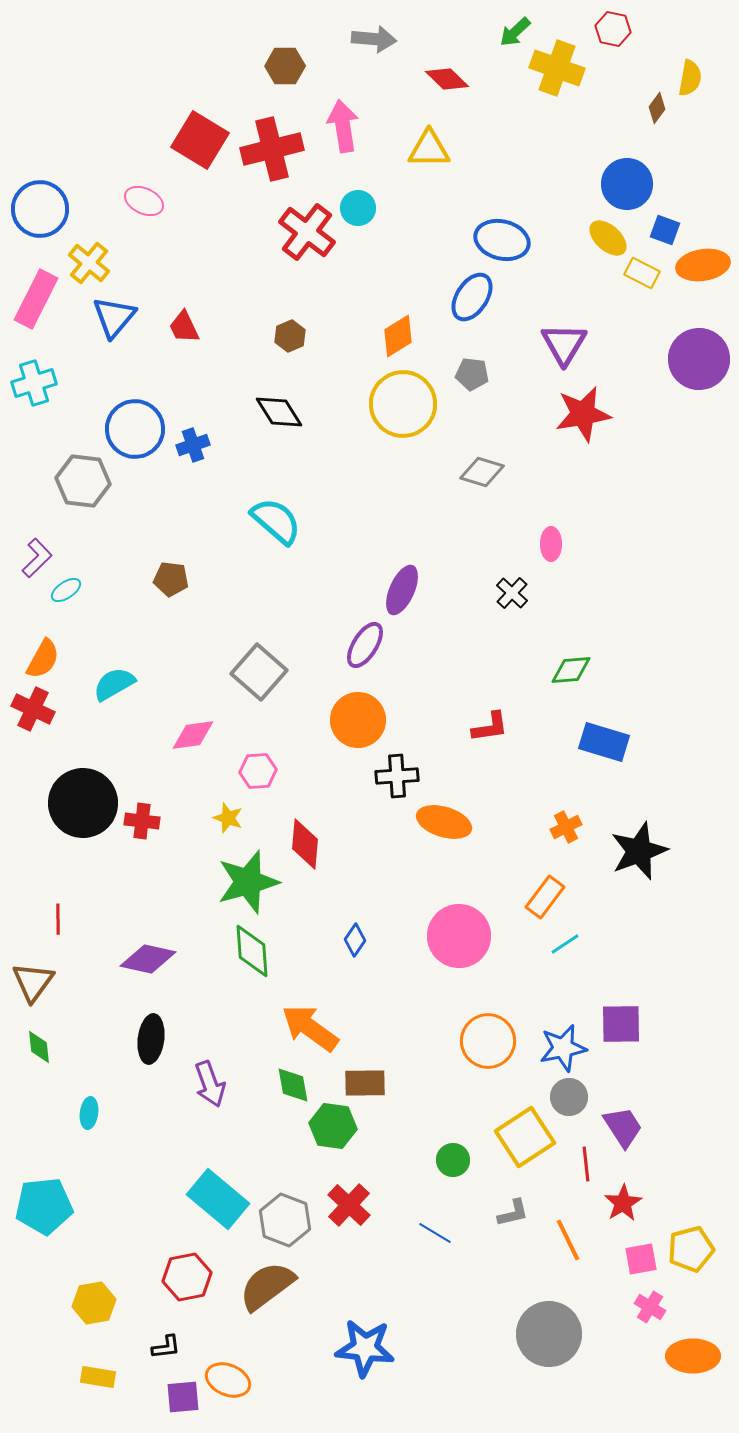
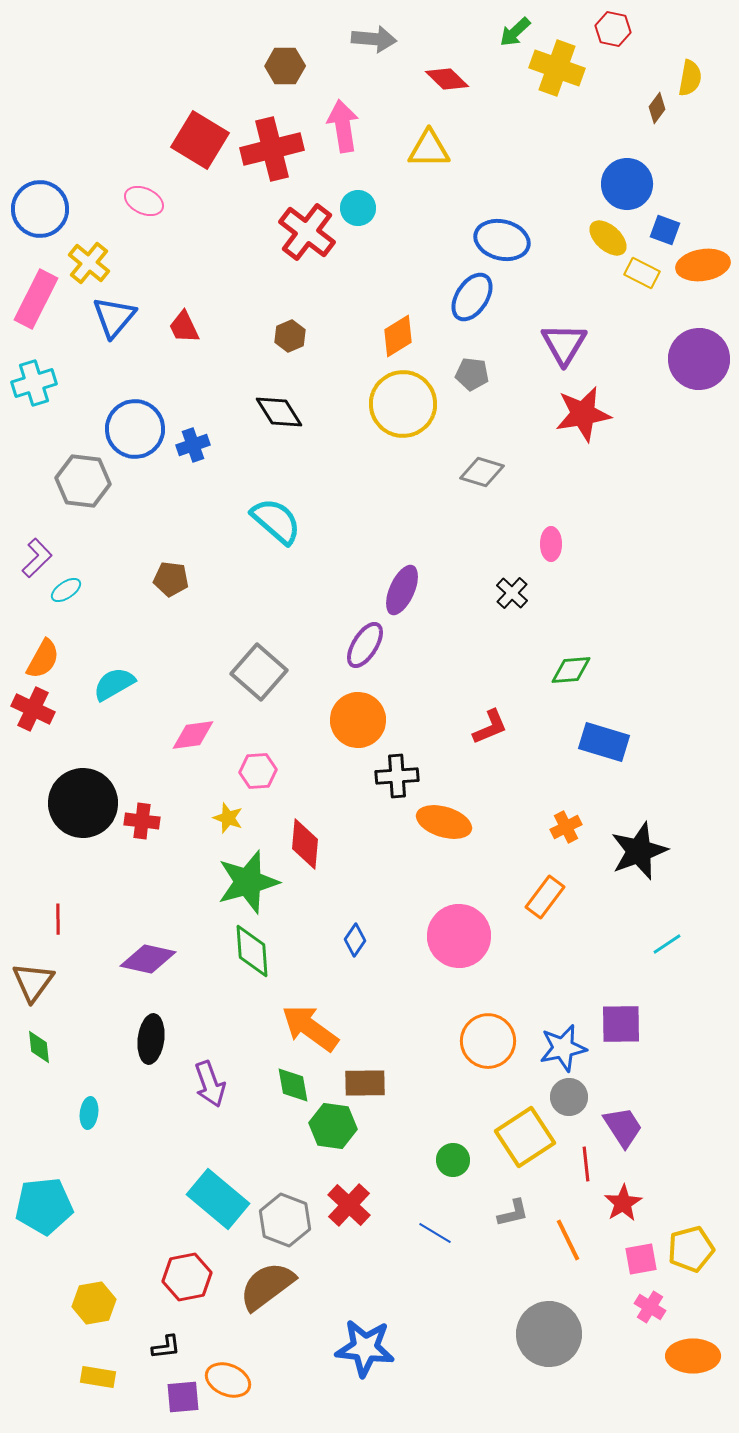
red L-shape at (490, 727): rotated 15 degrees counterclockwise
cyan line at (565, 944): moved 102 px right
